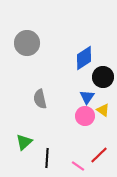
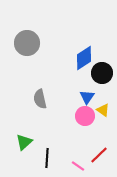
black circle: moved 1 px left, 4 px up
